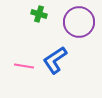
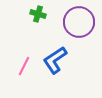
green cross: moved 1 px left
pink line: rotated 72 degrees counterclockwise
